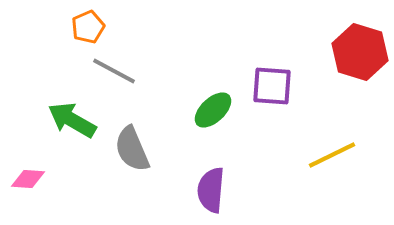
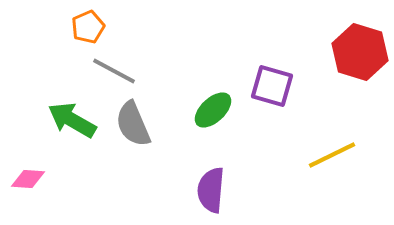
purple square: rotated 12 degrees clockwise
gray semicircle: moved 1 px right, 25 px up
